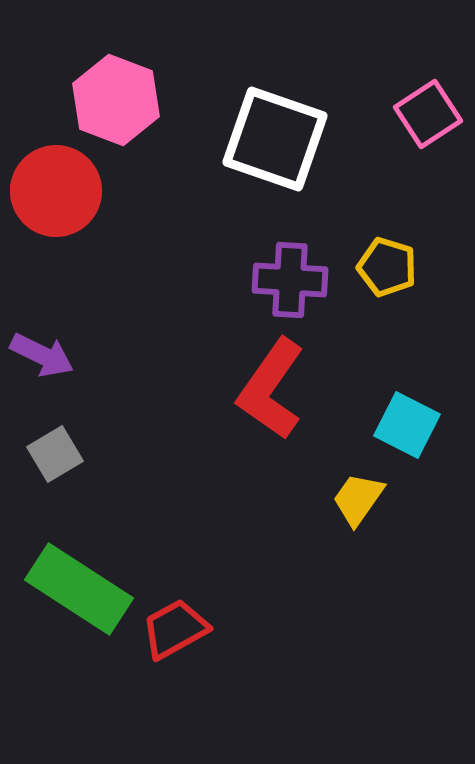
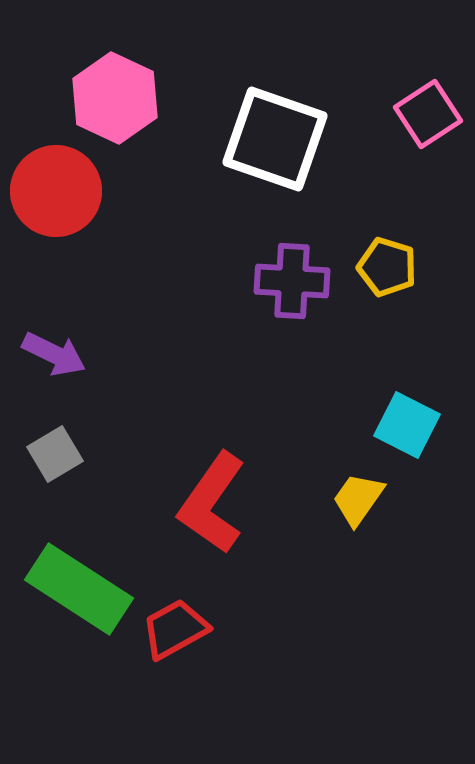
pink hexagon: moved 1 px left, 2 px up; rotated 4 degrees clockwise
purple cross: moved 2 px right, 1 px down
purple arrow: moved 12 px right, 1 px up
red L-shape: moved 59 px left, 114 px down
